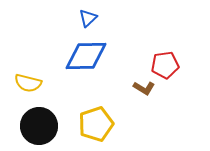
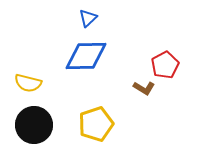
red pentagon: rotated 20 degrees counterclockwise
black circle: moved 5 px left, 1 px up
